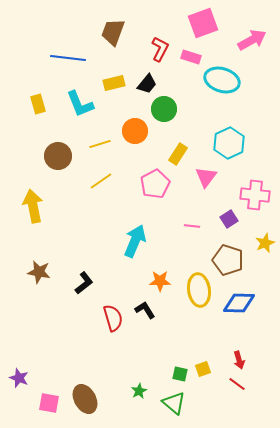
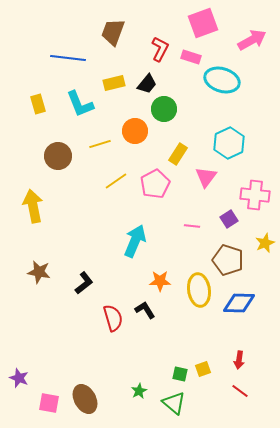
yellow line at (101, 181): moved 15 px right
red arrow at (239, 360): rotated 24 degrees clockwise
red line at (237, 384): moved 3 px right, 7 px down
